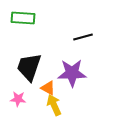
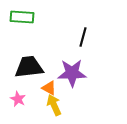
green rectangle: moved 1 px left, 1 px up
black line: rotated 60 degrees counterclockwise
black trapezoid: rotated 64 degrees clockwise
orange triangle: moved 1 px right
pink star: rotated 21 degrees clockwise
